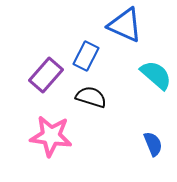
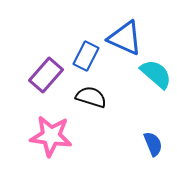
blue triangle: moved 13 px down
cyan semicircle: moved 1 px up
